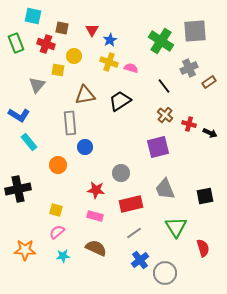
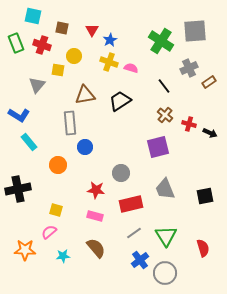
red cross at (46, 44): moved 4 px left, 1 px down
green triangle at (176, 227): moved 10 px left, 9 px down
pink semicircle at (57, 232): moved 8 px left
brown semicircle at (96, 248): rotated 25 degrees clockwise
